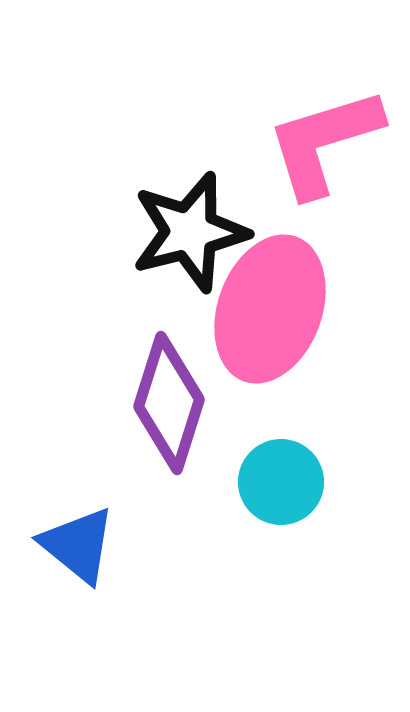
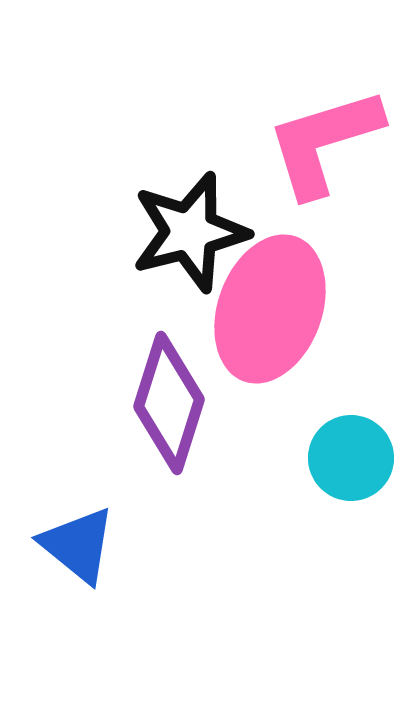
cyan circle: moved 70 px right, 24 px up
